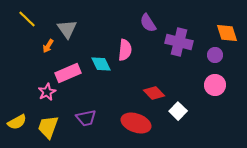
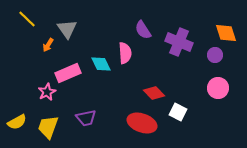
purple semicircle: moved 5 px left, 7 px down
orange diamond: moved 1 px left
purple cross: rotated 8 degrees clockwise
orange arrow: moved 1 px up
pink semicircle: moved 3 px down; rotated 10 degrees counterclockwise
pink circle: moved 3 px right, 3 px down
white square: moved 1 px down; rotated 18 degrees counterclockwise
red ellipse: moved 6 px right
